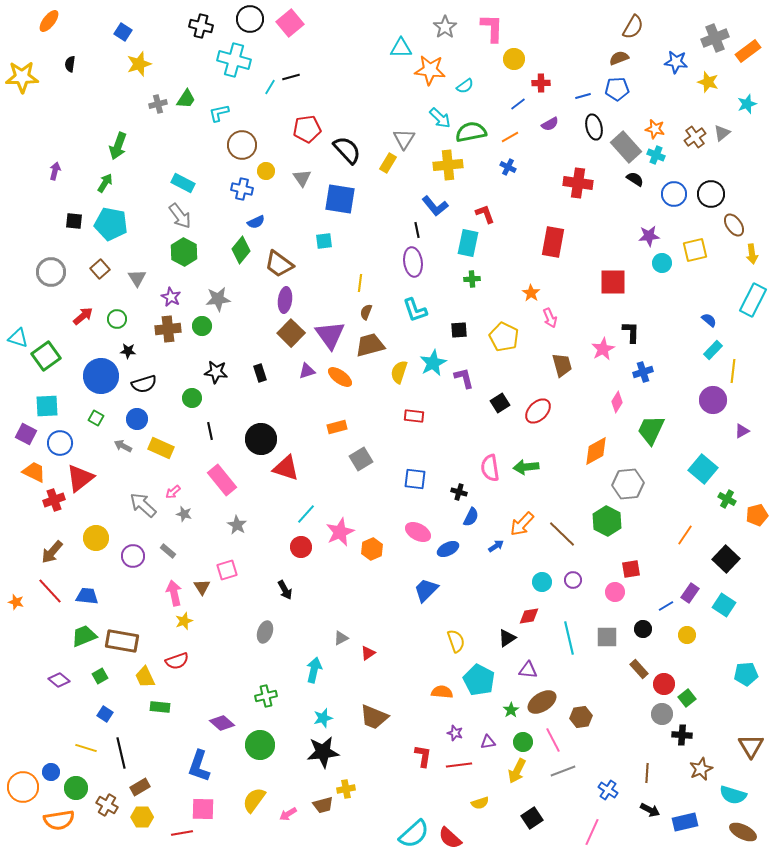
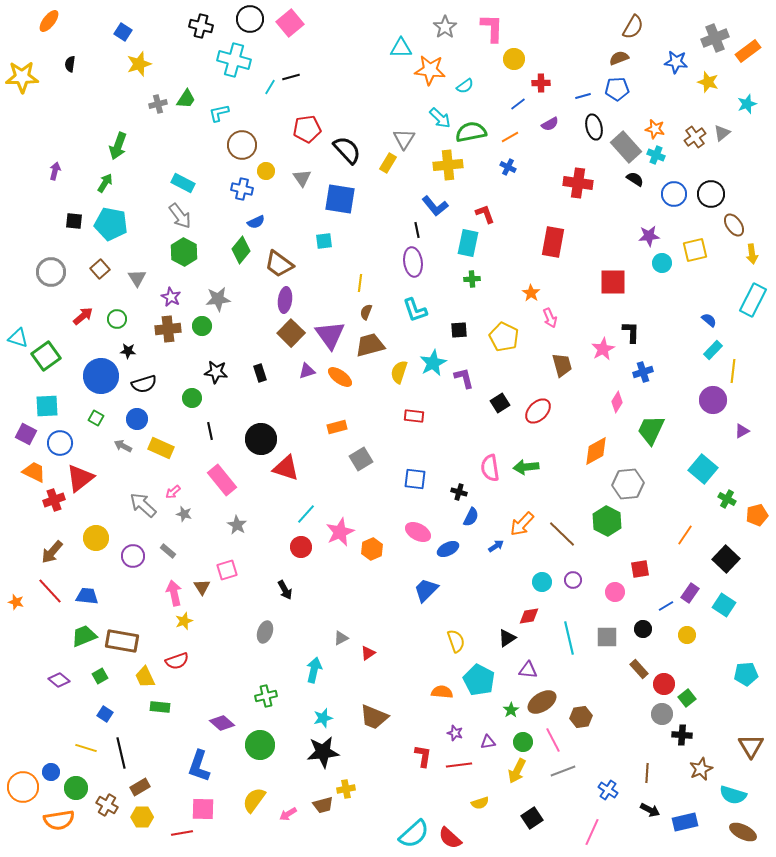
red square at (631, 569): moved 9 px right
